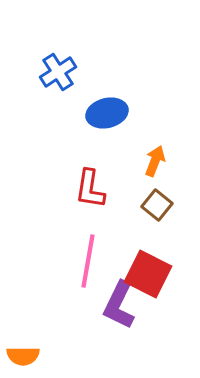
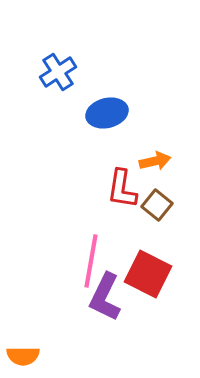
orange arrow: rotated 56 degrees clockwise
red L-shape: moved 32 px right
pink line: moved 3 px right
purple L-shape: moved 14 px left, 8 px up
